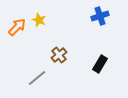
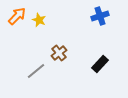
orange arrow: moved 11 px up
brown cross: moved 2 px up
black rectangle: rotated 12 degrees clockwise
gray line: moved 1 px left, 7 px up
